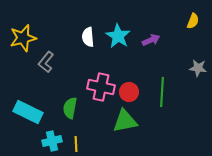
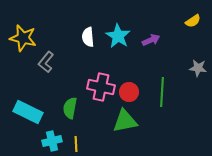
yellow semicircle: rotated 35 degrees clockwise
yellow star: rotated 28 degrees clockwise
